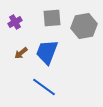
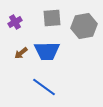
blue trapezoid: moved 1 px up; rotated 112 degrees counterclockwise
